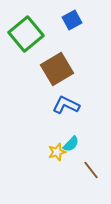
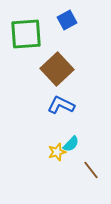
blue square: moved 5 px left
green square: rotated 36 degrees clockwise
brown square: rotated 12 degrees counterclockwise
blue L-shape: moved 5 px left
